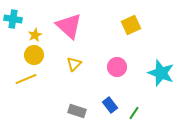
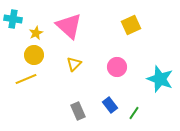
yellow star: moved 1 px right, 2 px up
cyan star: moved 1 px left, 6 px down
gray rectangle: moved 1 px right; rotated 48 degrees clockwise
